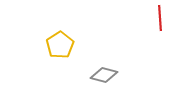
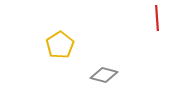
red line: moved 3 px left
